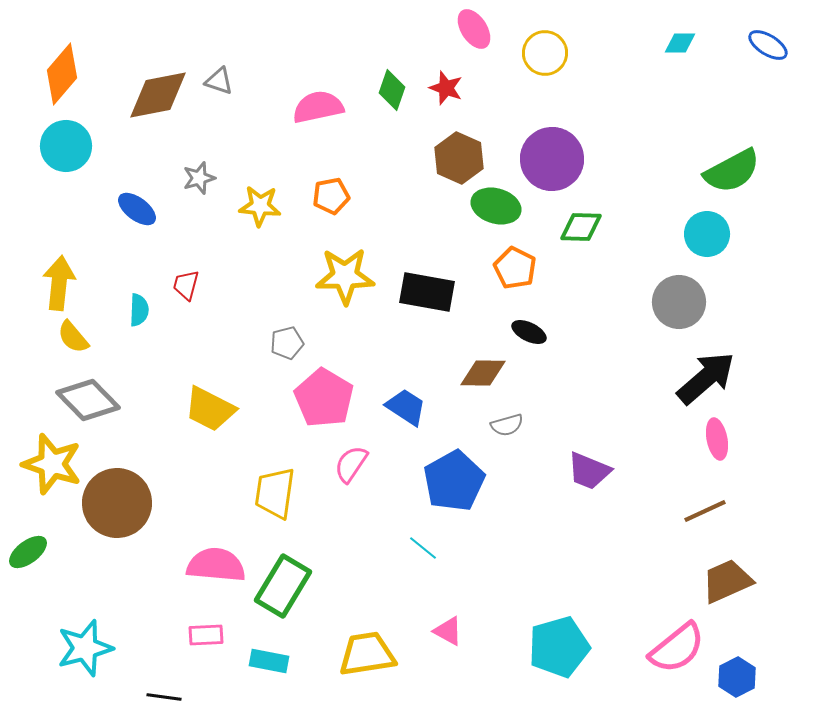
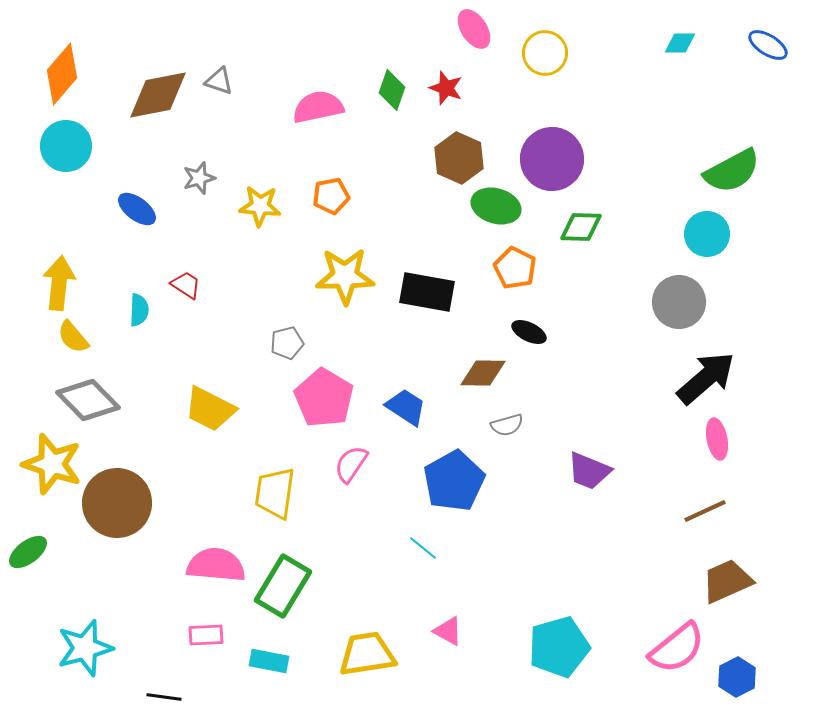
red trapezoid at (186, 285): rotated 108 degrees clockwise
